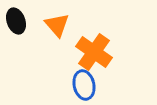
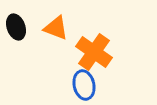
black ellipse: moved 6 px down
orange triangle: moved 1 px left, 3 px down; rotated 28 degrees counterclockwise
